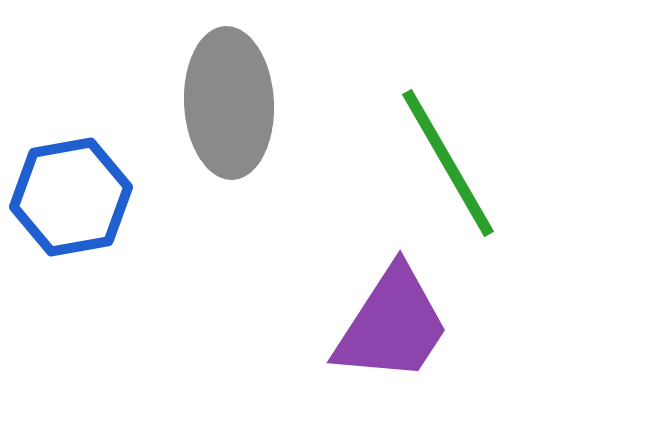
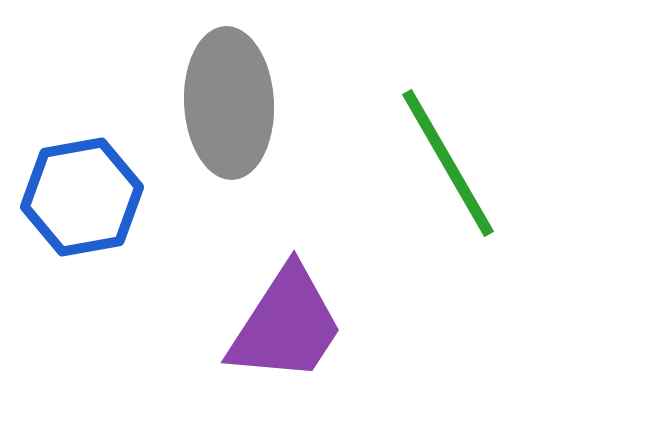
blue hexagon: moved 11 px right
purple trapezoid: moved 106 px left
